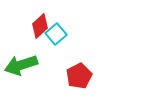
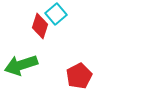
red diamond: rotated 30 degrees counterclockwise
cyan square: moved 20 px up
